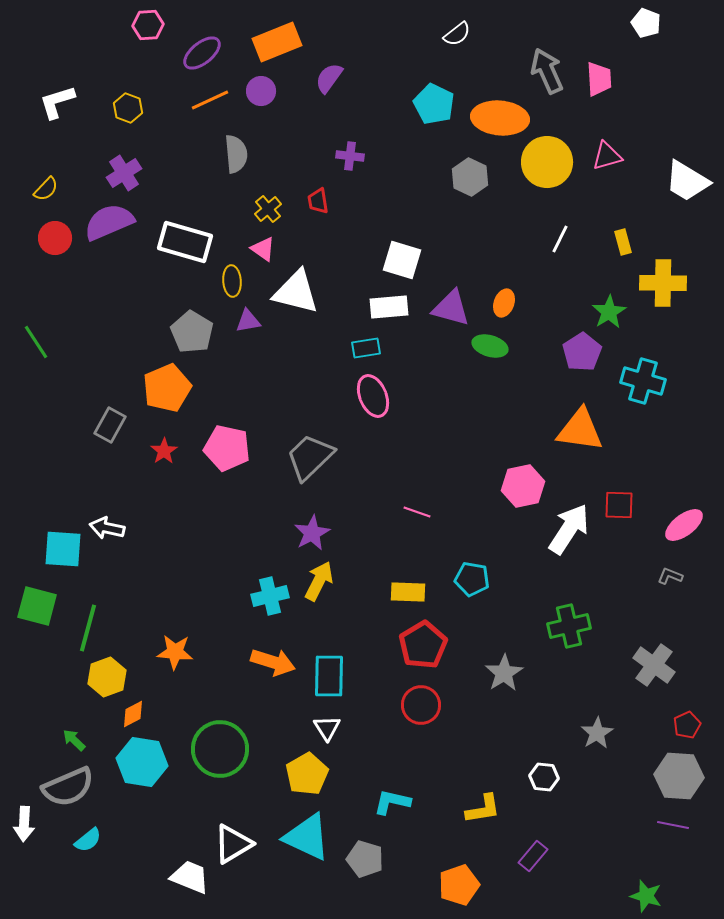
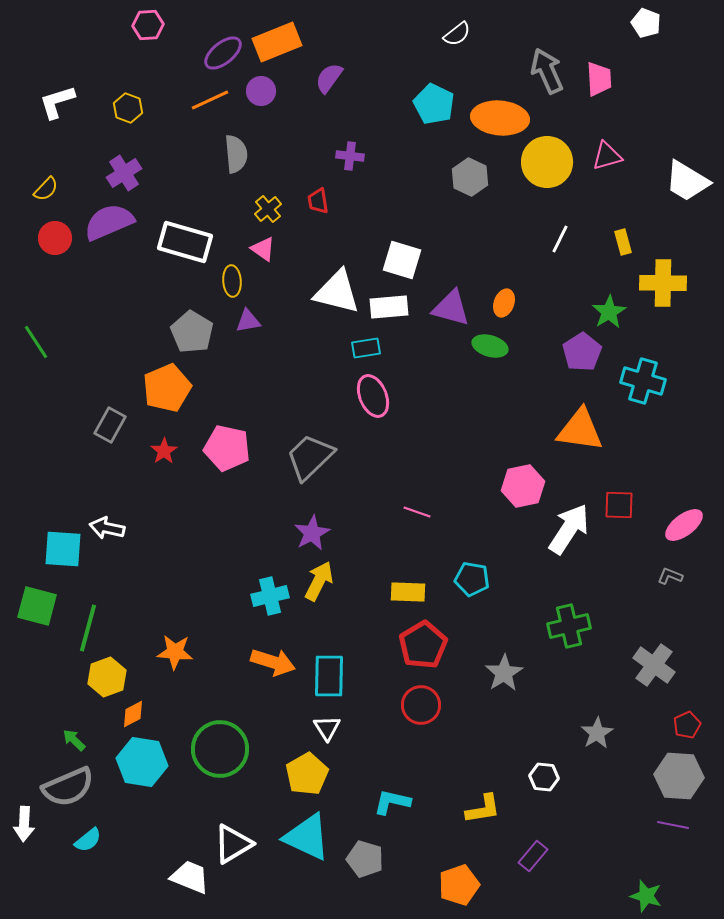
purple ellipse at (202, 53): moved 21 px right
white triangle at (296, 292): moved 41 px right
